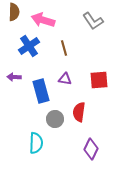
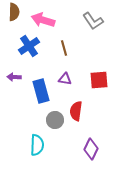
red semicircle: moved 3 px left, 1 px up
gray circle: moved 1 px down
cyan semicircle: moved 1 px right, 2 px down
